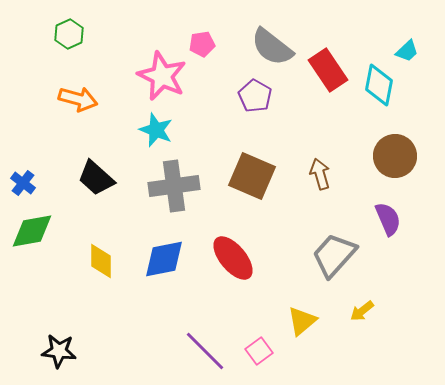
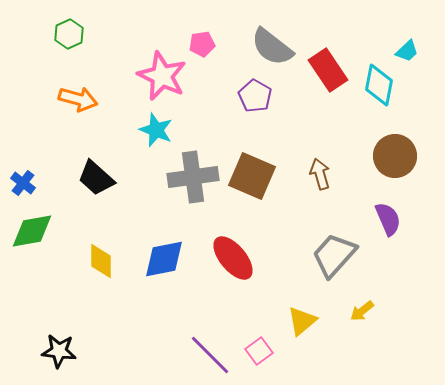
gray cross: moved 19 px right, 9 px up
purple line: moved 5 px right, 4 px down
